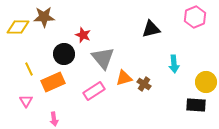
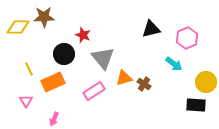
pink hexagon: moved 8 px left, 21 px down
cyan arrow: rotated 48 degrees counterclockwise
pink arrow: rotated 32 degrees clockwise
